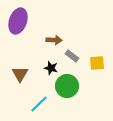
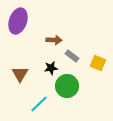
yellow square: moved 1 px right; rotated 28 degrees clockwise
black star: rotated 24 degrees counterclockwise
